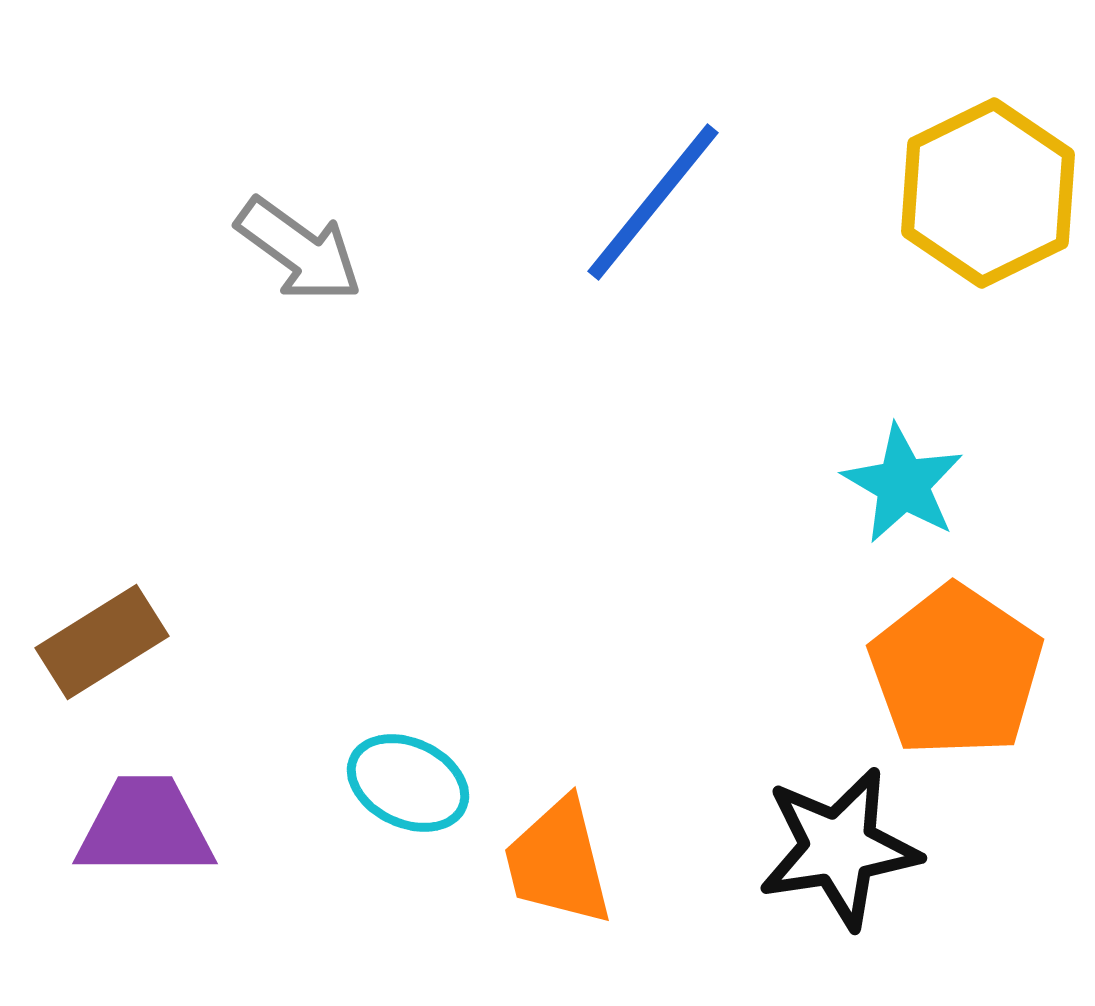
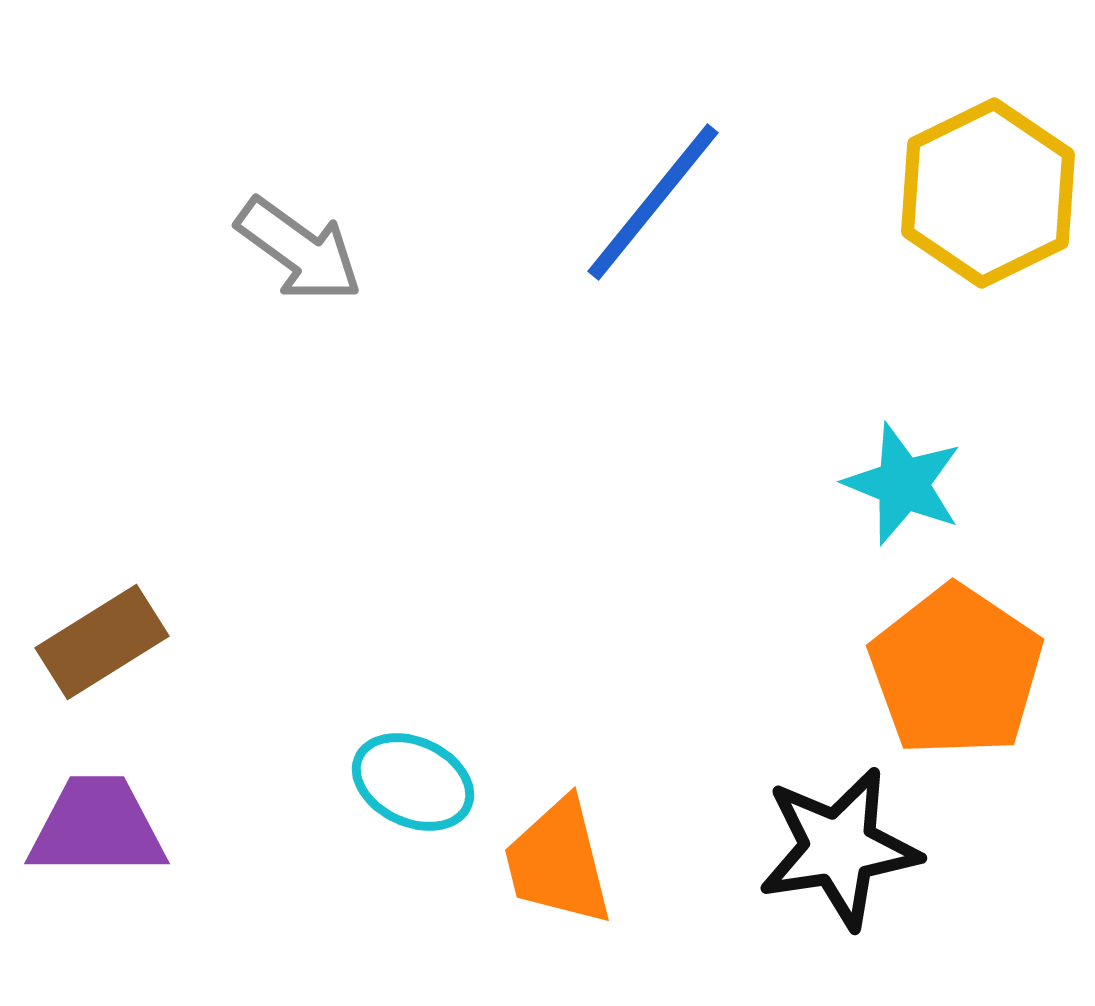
cyan star: rotated 8 degrees counterclockwise
cyan ellipse: moved 5 px right, 1 px up
purple trapezoid: moved 48 px left
